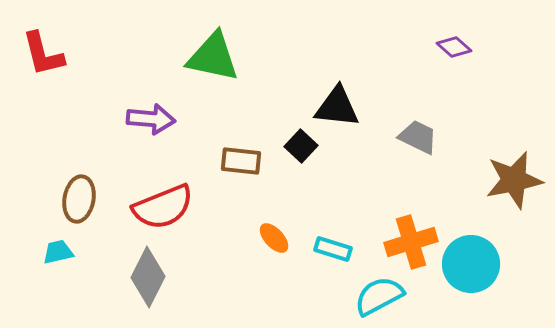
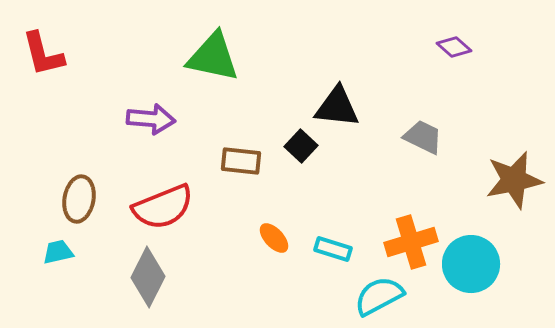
gray trapezoid: moved 5 px right
